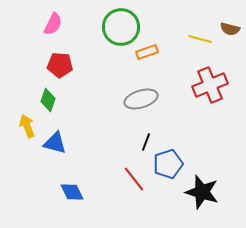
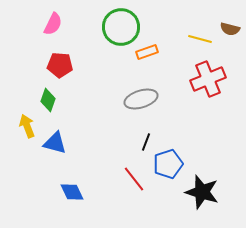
red cross: moved 2 px left, 6 px up
